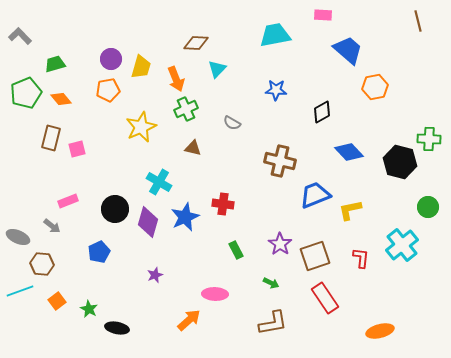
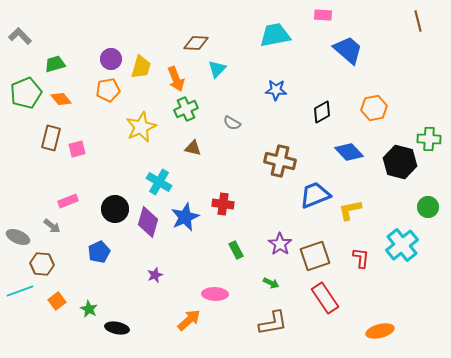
orange hexagon at (375, 87): moved 1 px left, 21 px down
